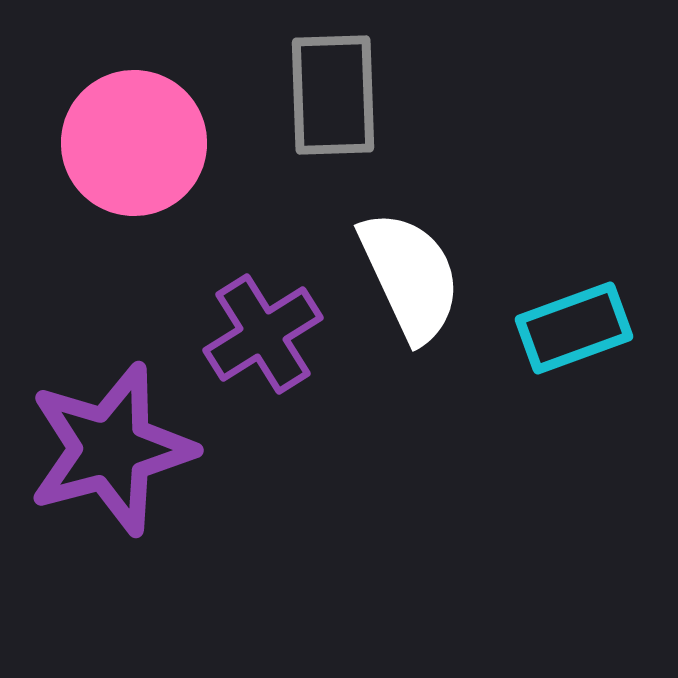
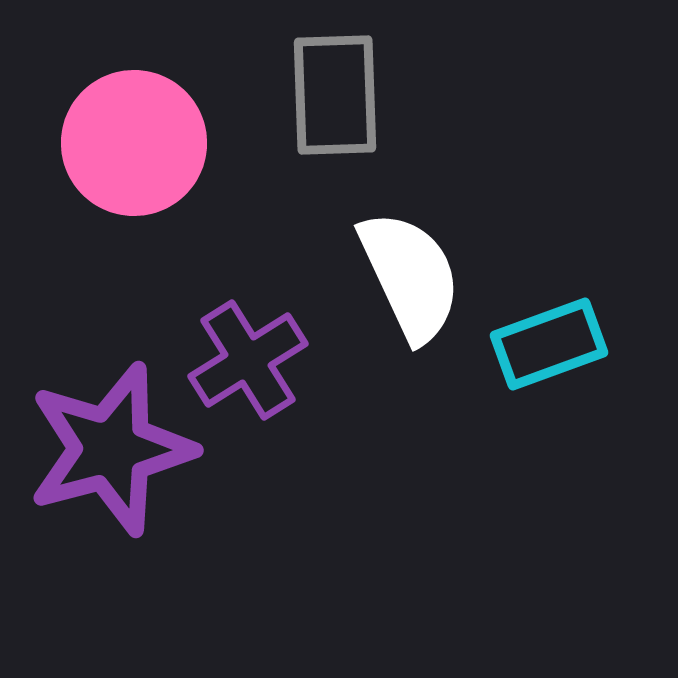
gray rectangle: moved 2 px right
cyan rectangle: moved 25 px left, 16 px down
purple cross: moved 15 px left, 26 px down
